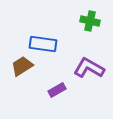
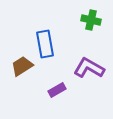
green cross: moved 1 px right, 1 px up
blue rectangle: moved 2 px right; rotated 72 degrees clockwise
